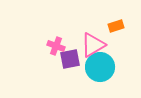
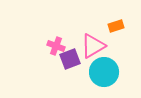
pink triangle: moved 1 px down
purple square: rotated 10 degrees counterclockwise
cyan circle: moved 4 px right, 5 px down
